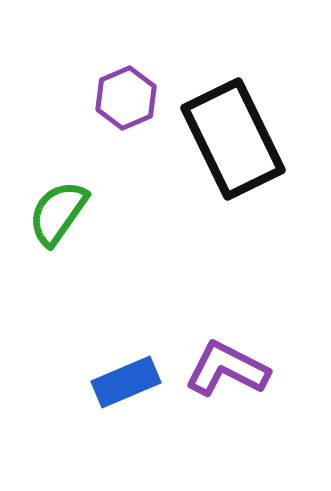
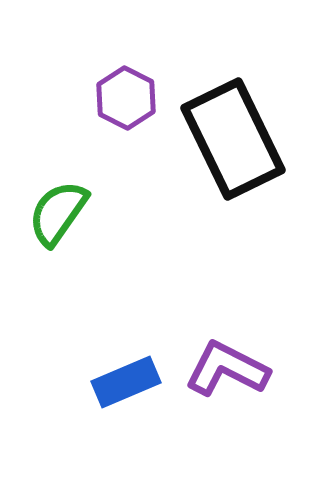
purple hexagon: rotated 10 degrees counterclockwise
